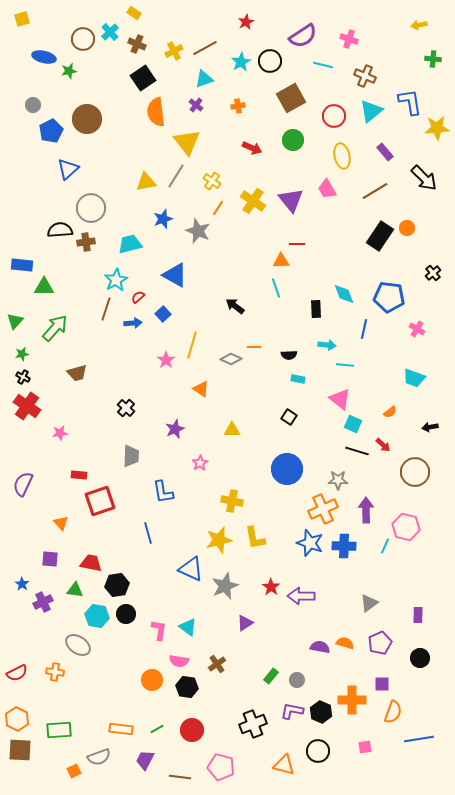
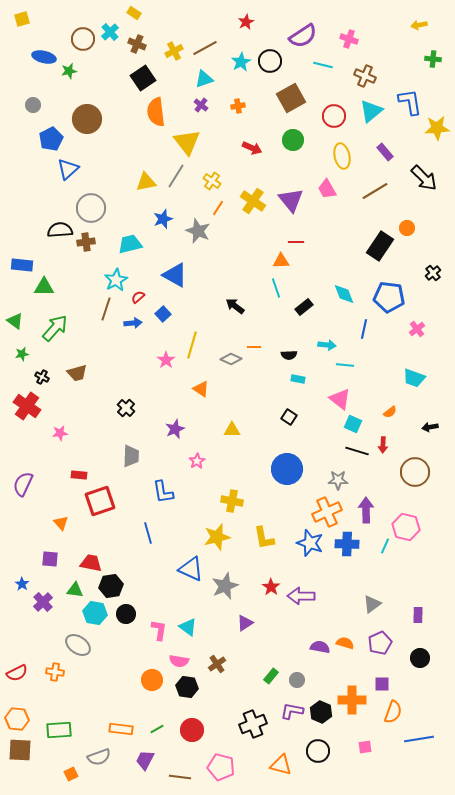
purple cross at (196, 105): moved 5 px right
blue pentagon at (51, 131): moved 8 px down
black rectangle at (380, 236): moved 10 px down
red line at (297, 244): moved 1 px left, 2 px up
black rectangle at (316, 309): moved 12 px left, 2 px up; rotated 54 degrees clockwise
green triangle at (15, 321): rotated 36 degrees counterclockwise
pink cross at (417, 329): rotated 21 degrees clockwise
black cross at (23, 377): moved 19 px right
red arrow at (383, 445): rotated 49 degrees clockwise
pink star at (200, 463): moved 3 px left, 2 px up
orange cross at (323, 509): moved 4 px right, 3 px down
yellow L-shape at (255, 538): moved 9 px right
yellow star at (219, 540): moved 2 px left, 3 px up
blue cross at (344, 546): moved 3 px right, 2 px up
black hexagon at (117, 585): moved 6 px left, 1 px down
purple cross at (43, 602): rotated 18 degrees counterclockwise
gray triangle at (369, 603): moved 3 px right, 1 px down
cyan hexagon at (97, 616): moved 2 px left, 3 px up
orange hexagon at (17, 719): rotated 20 degrees counterclockwise
orange triangle at (284, 765): moved 3 px left
orange square at (74, 771): moved 3 px left, 3 px down
